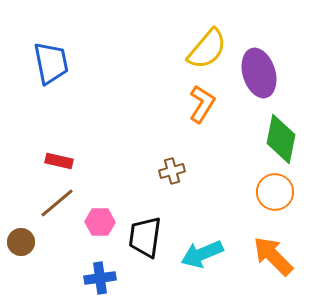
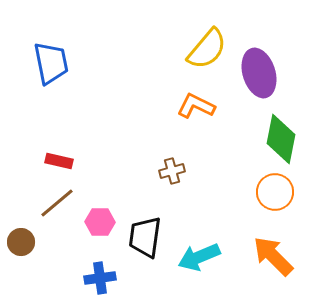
orange L-shape: moved 6 px left, 2 px down; rotated 96 degrees counterclockwise
cyan arrow: moved 3 px left, 3 px down
